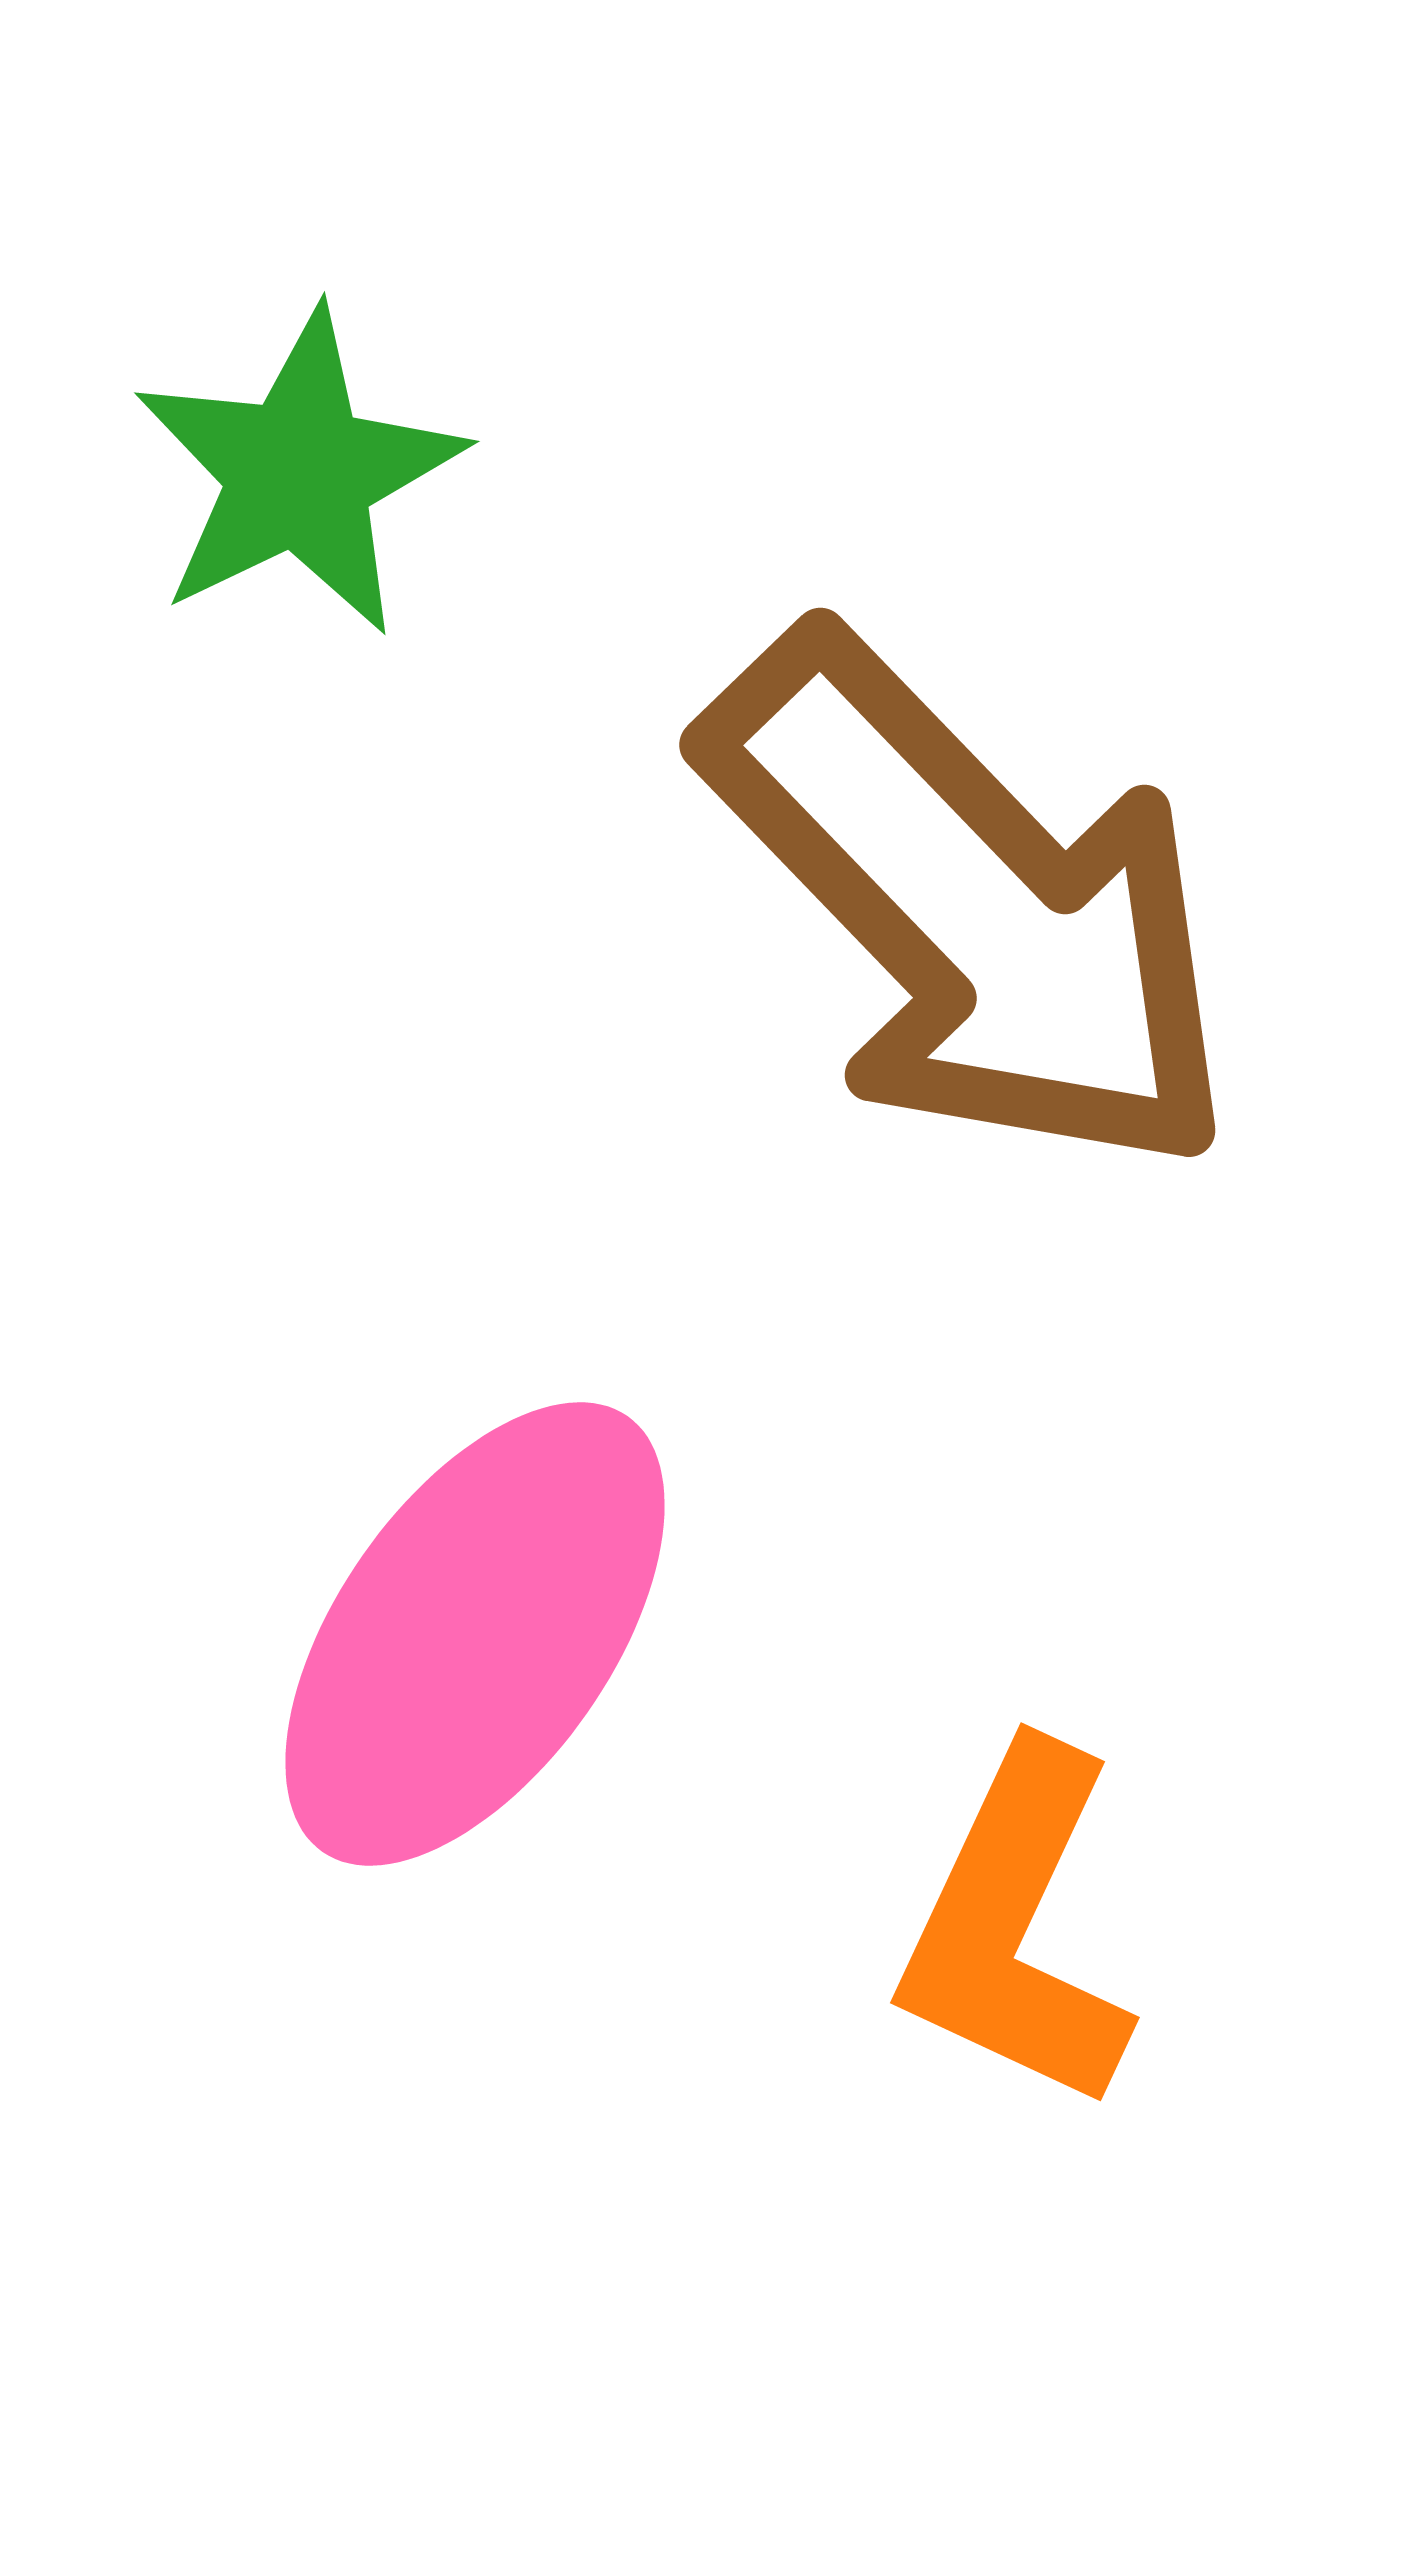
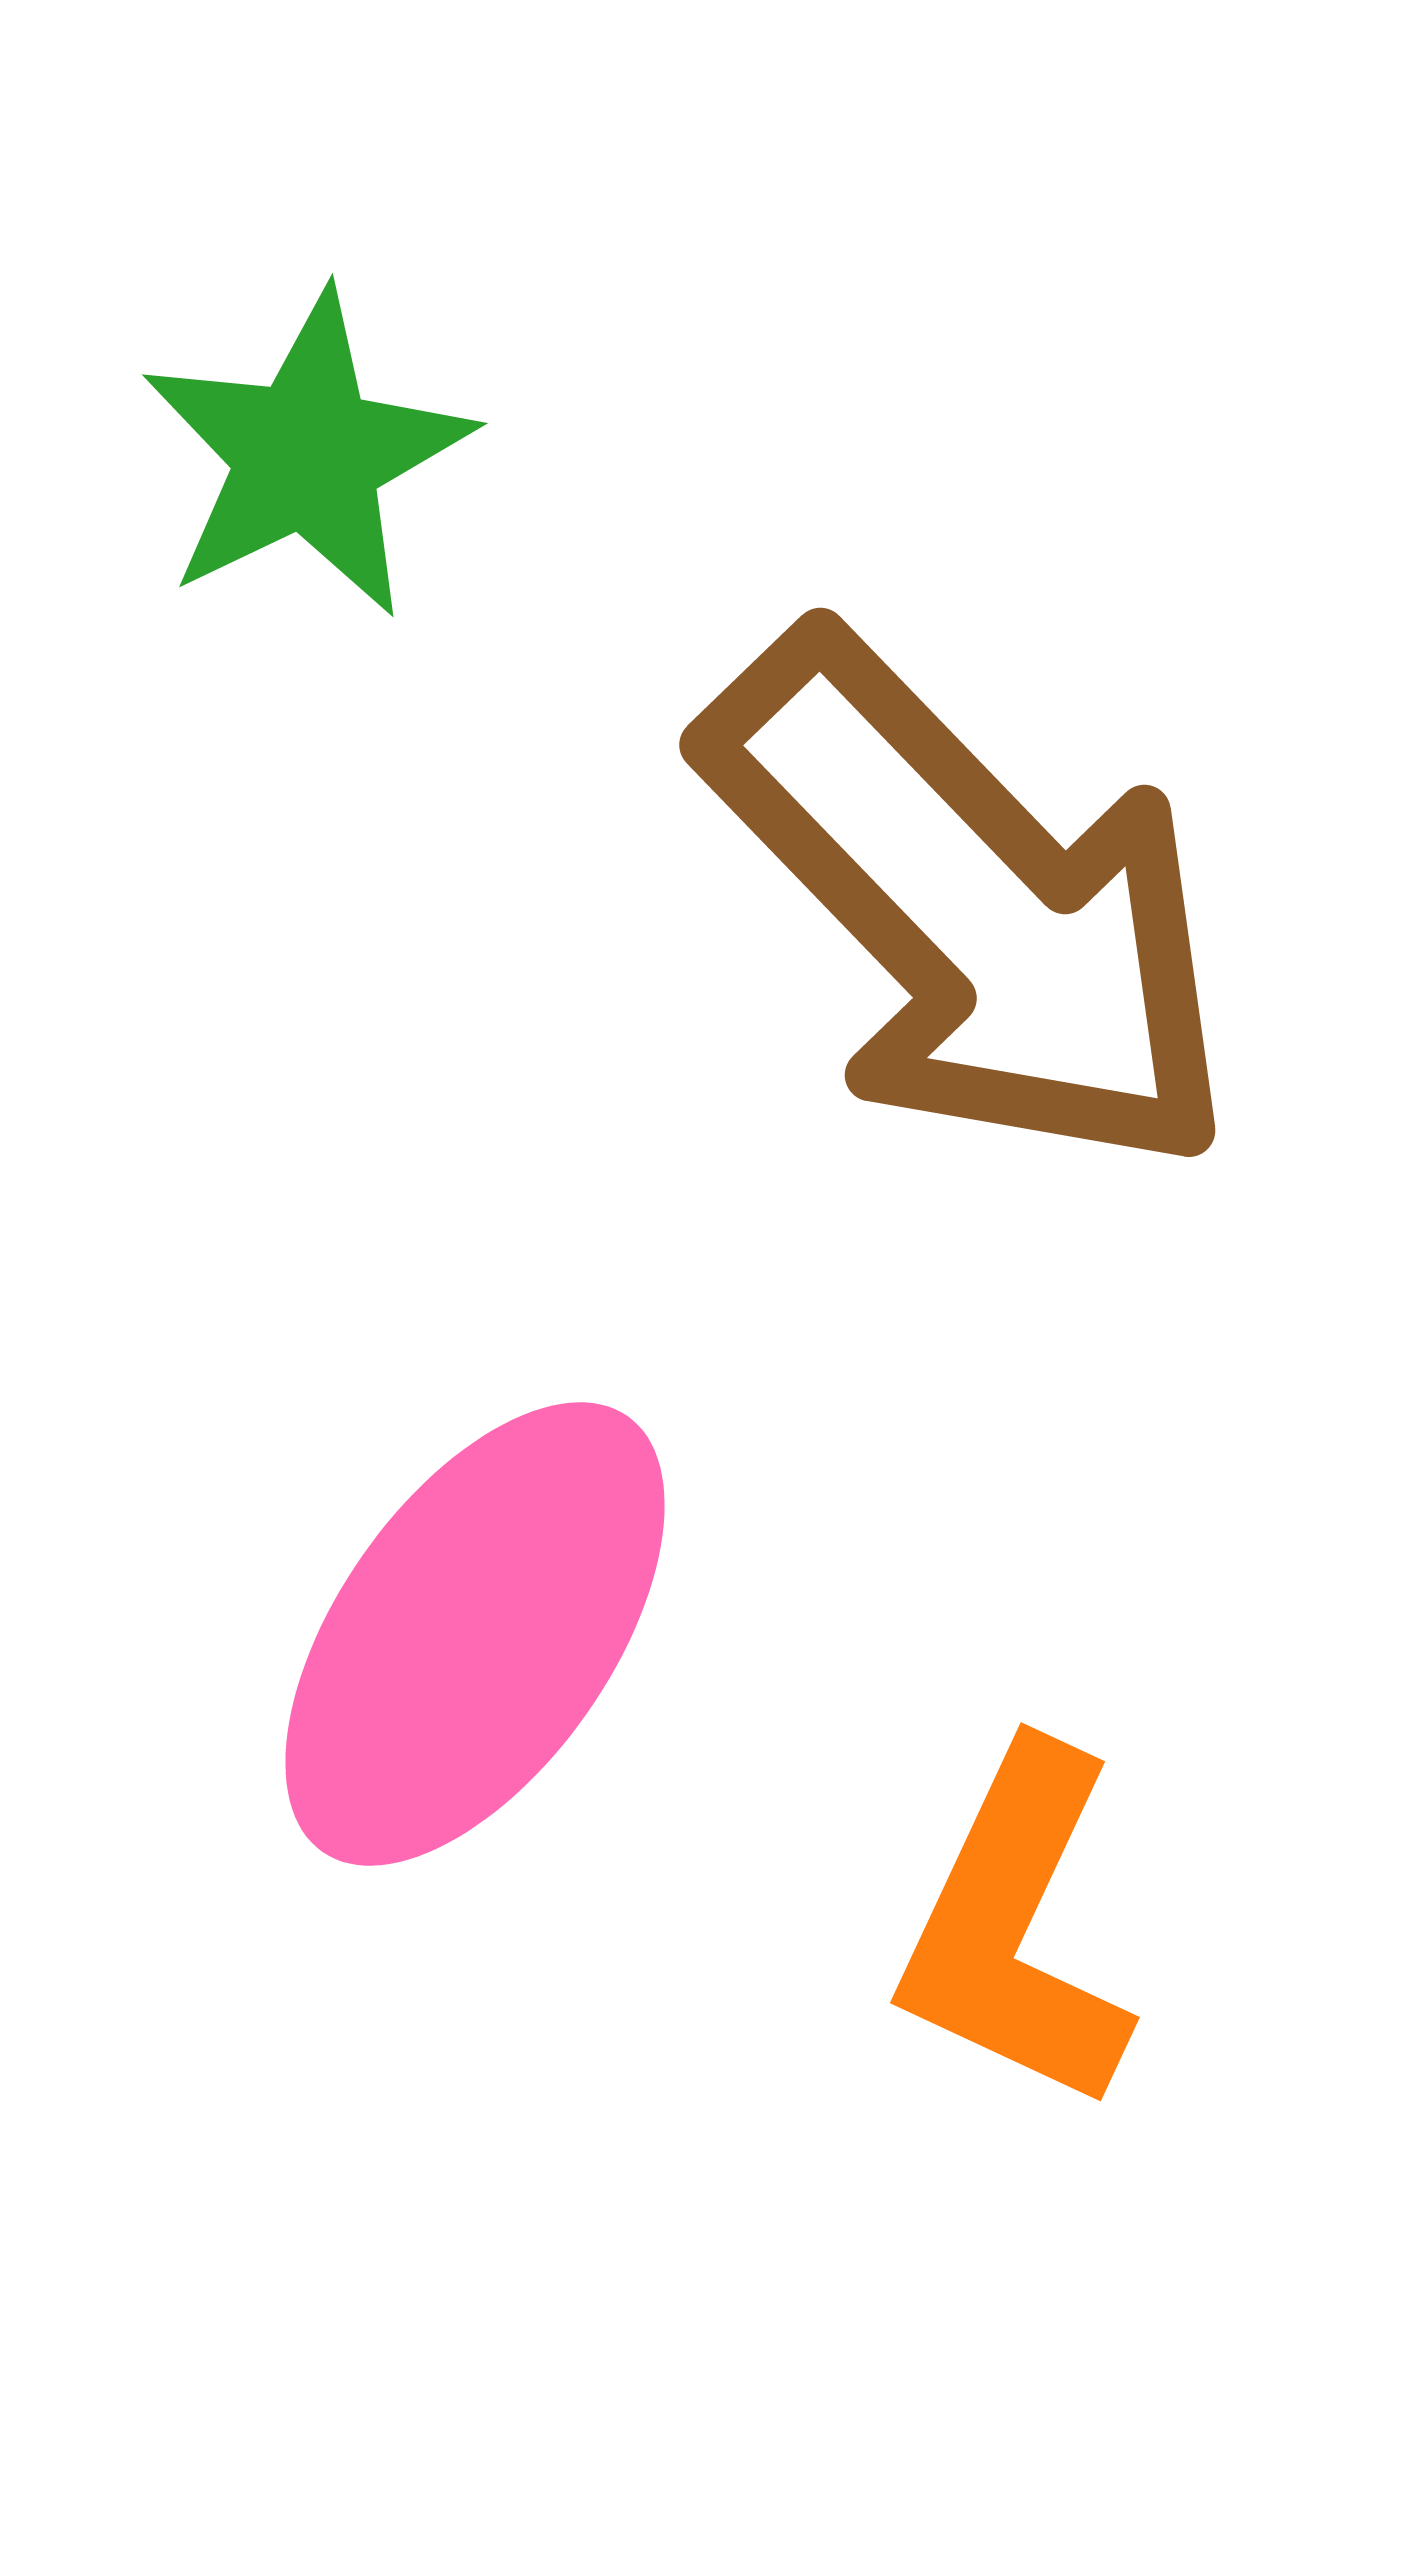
green star: moved 8 px right, 18 px up
